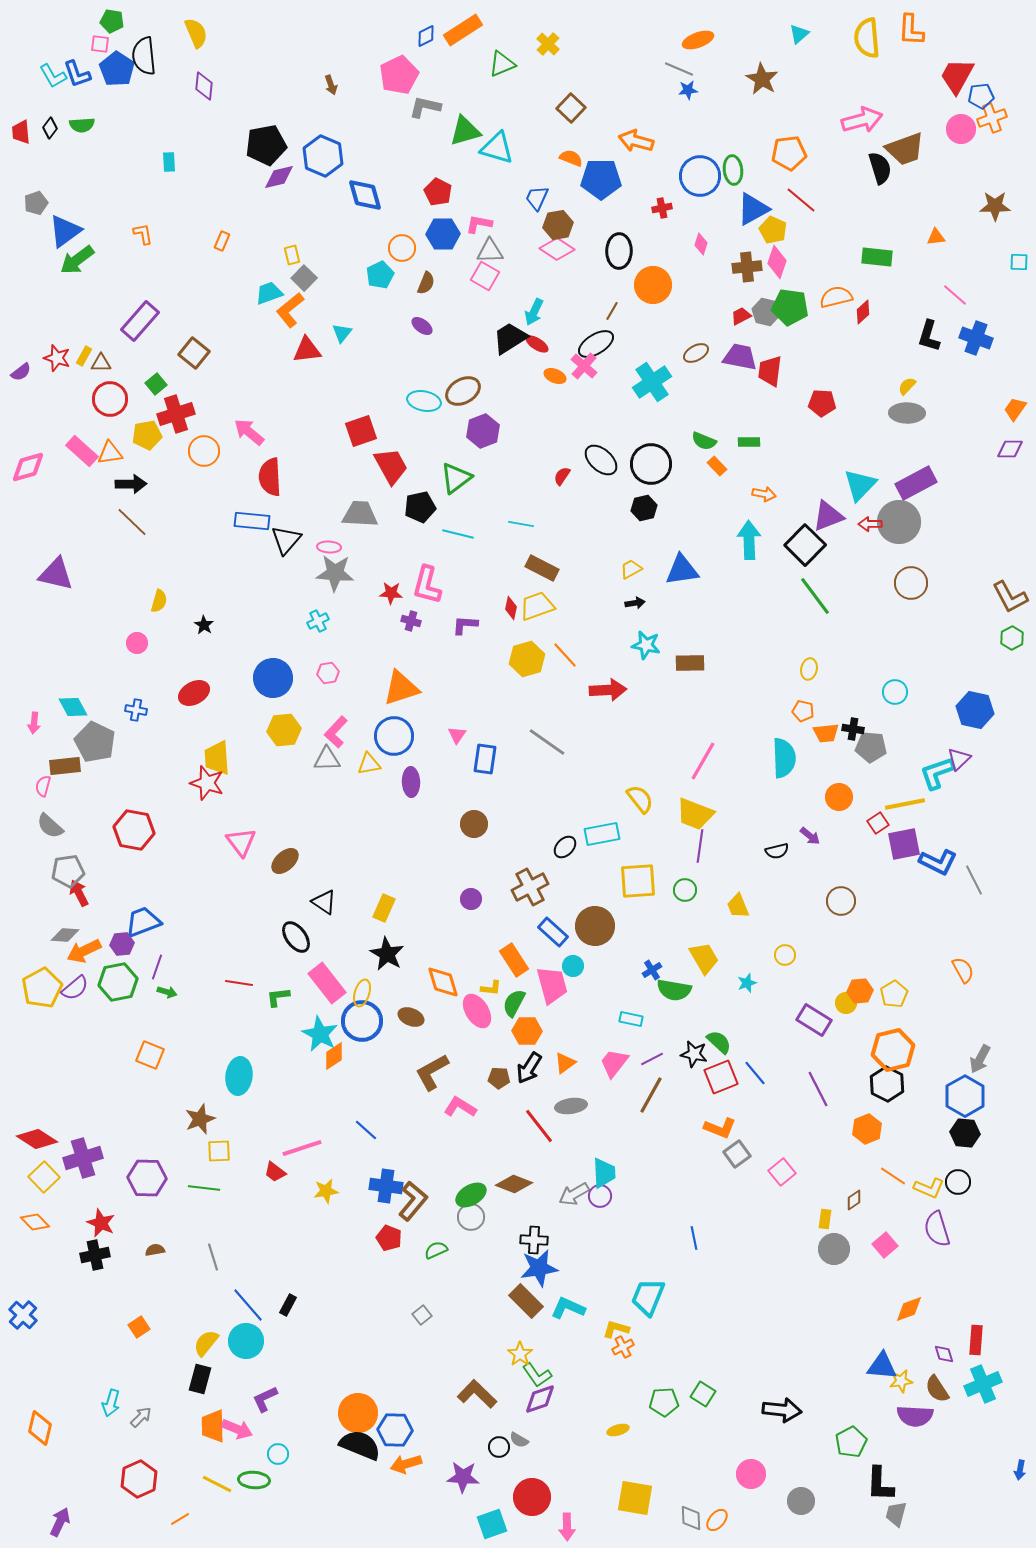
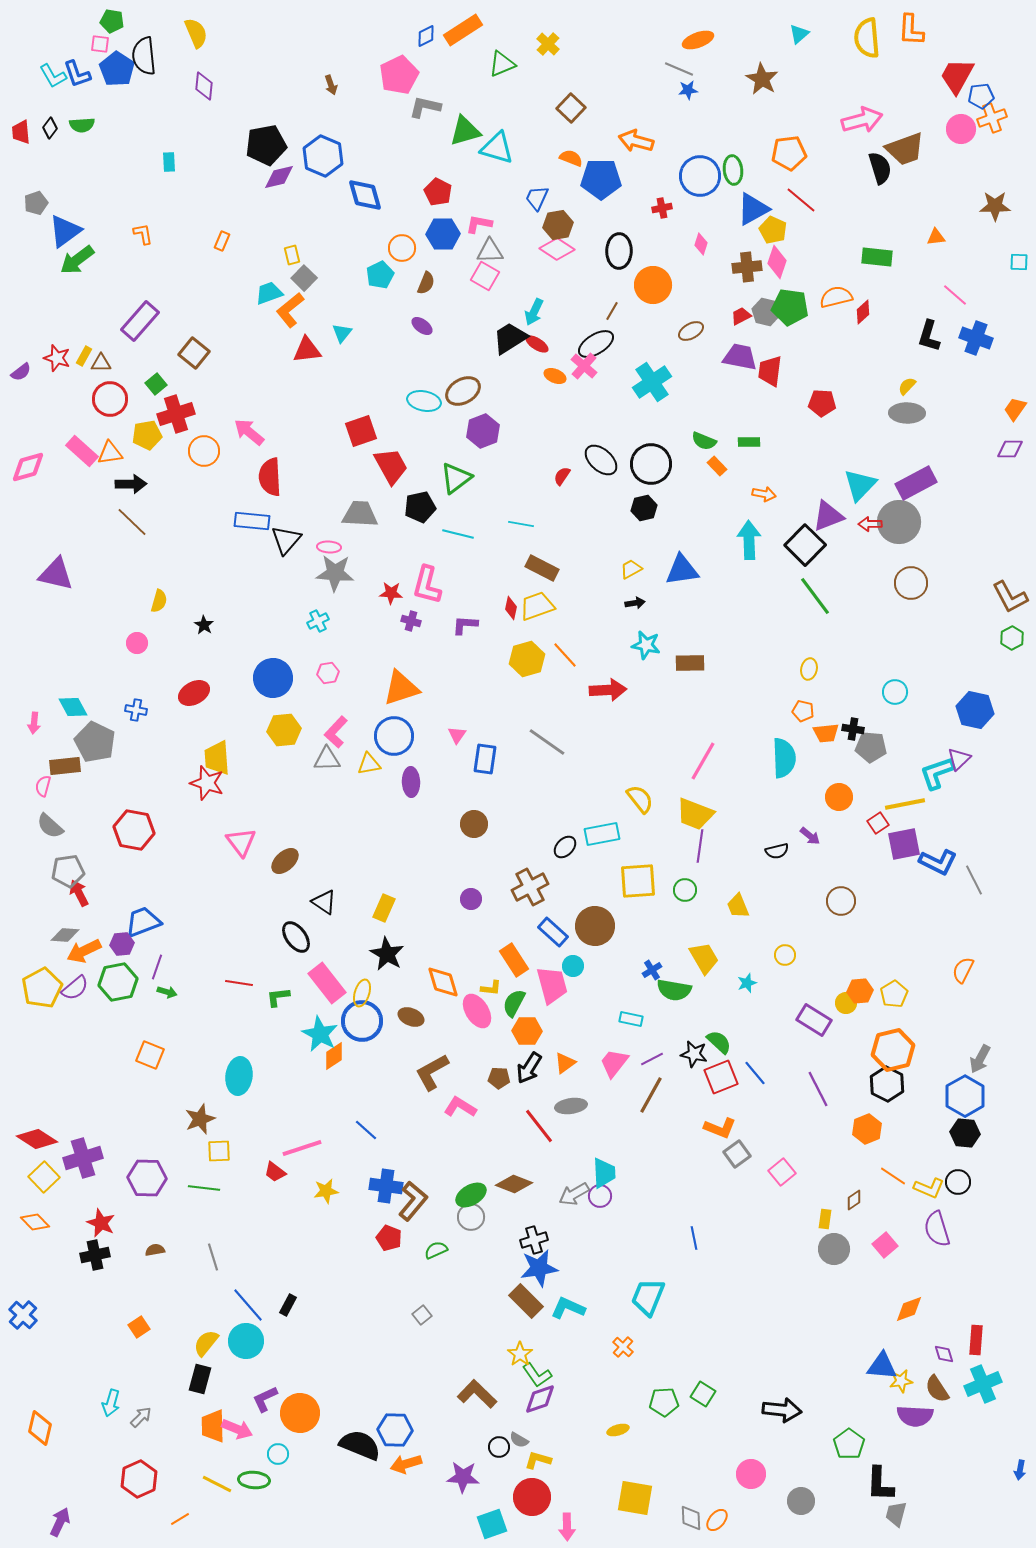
brown ellipse at (696, 353): moved 5 px left, 22 px up
orange semicircle at (963, 970): rotated 124 degrees counterclockwise
black cross at (534, 1240): rotated 20 degrees counterclockwise
yellow L-shape at (616, 1329): moved 78 px left, 131 px down
orange cross at (623, 1347): rotated 20 degrees counterclockwise
orange circle at (358, 1413): moved 58 px left
green pentagon at (851, 1442): moved 2 px left, 2 px down; rotated 8 degrees counterclockwise
